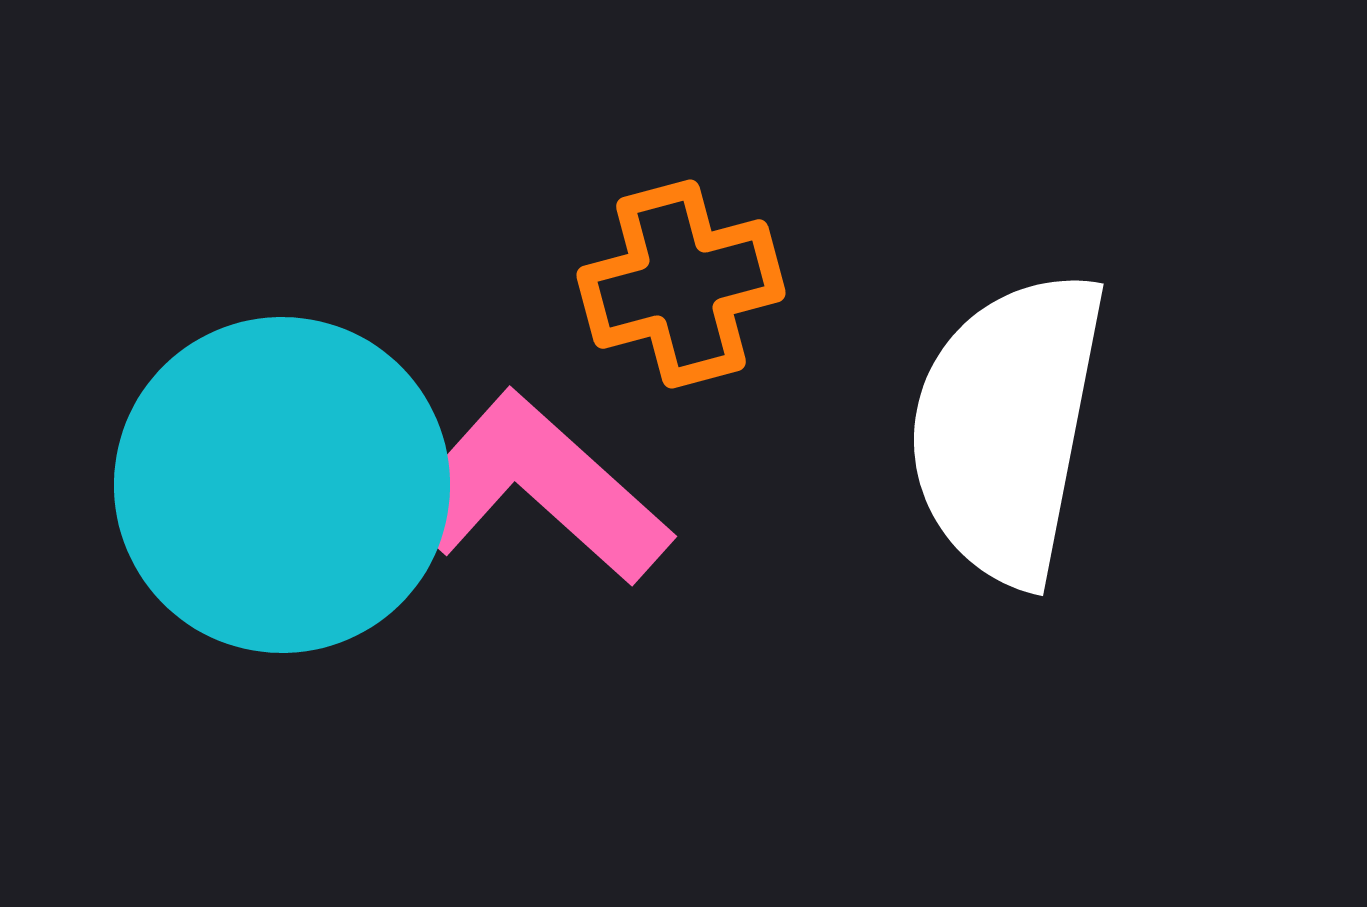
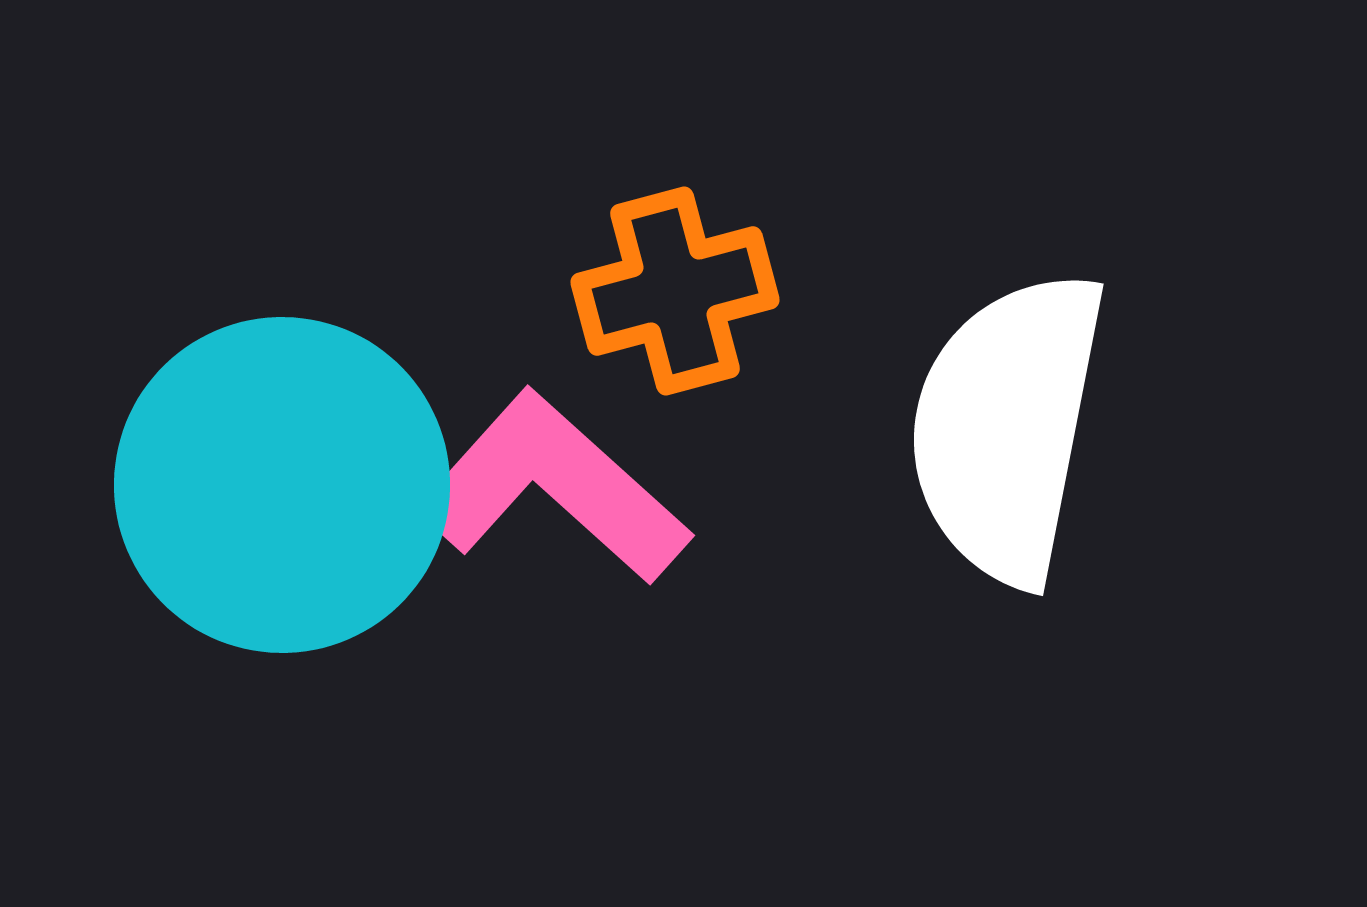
orange cross: moved 6 px left, 7 px down
pink L-shape: moved 18 px right, 1 px up
